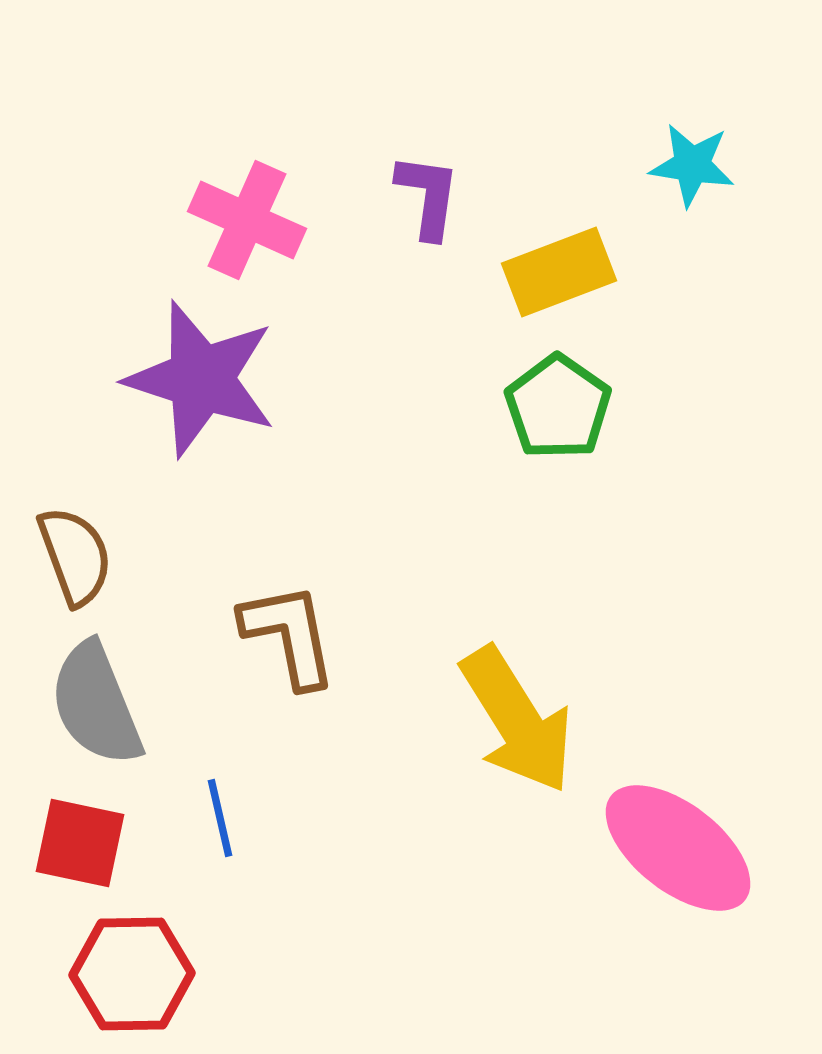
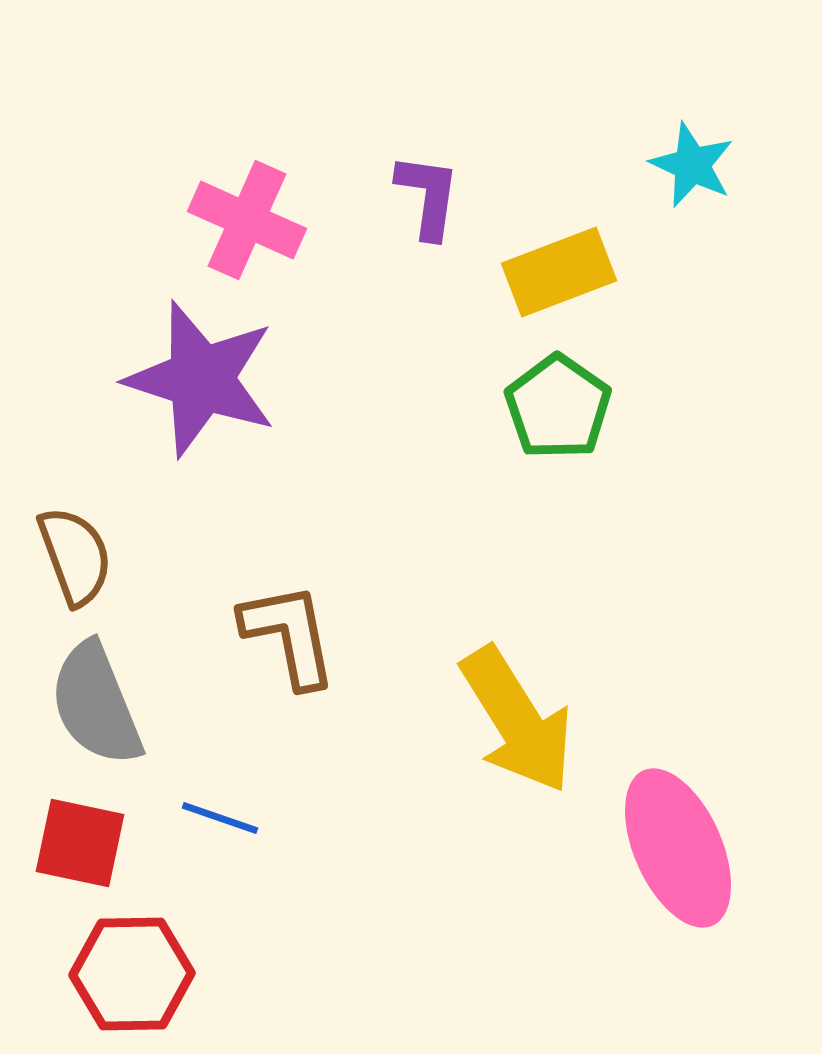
cyan star: rotated 16 degrees clockwise
blue line: rotated 58 degrees counterclockwise
pink ellipse: rotated 28 degrees clockwise
